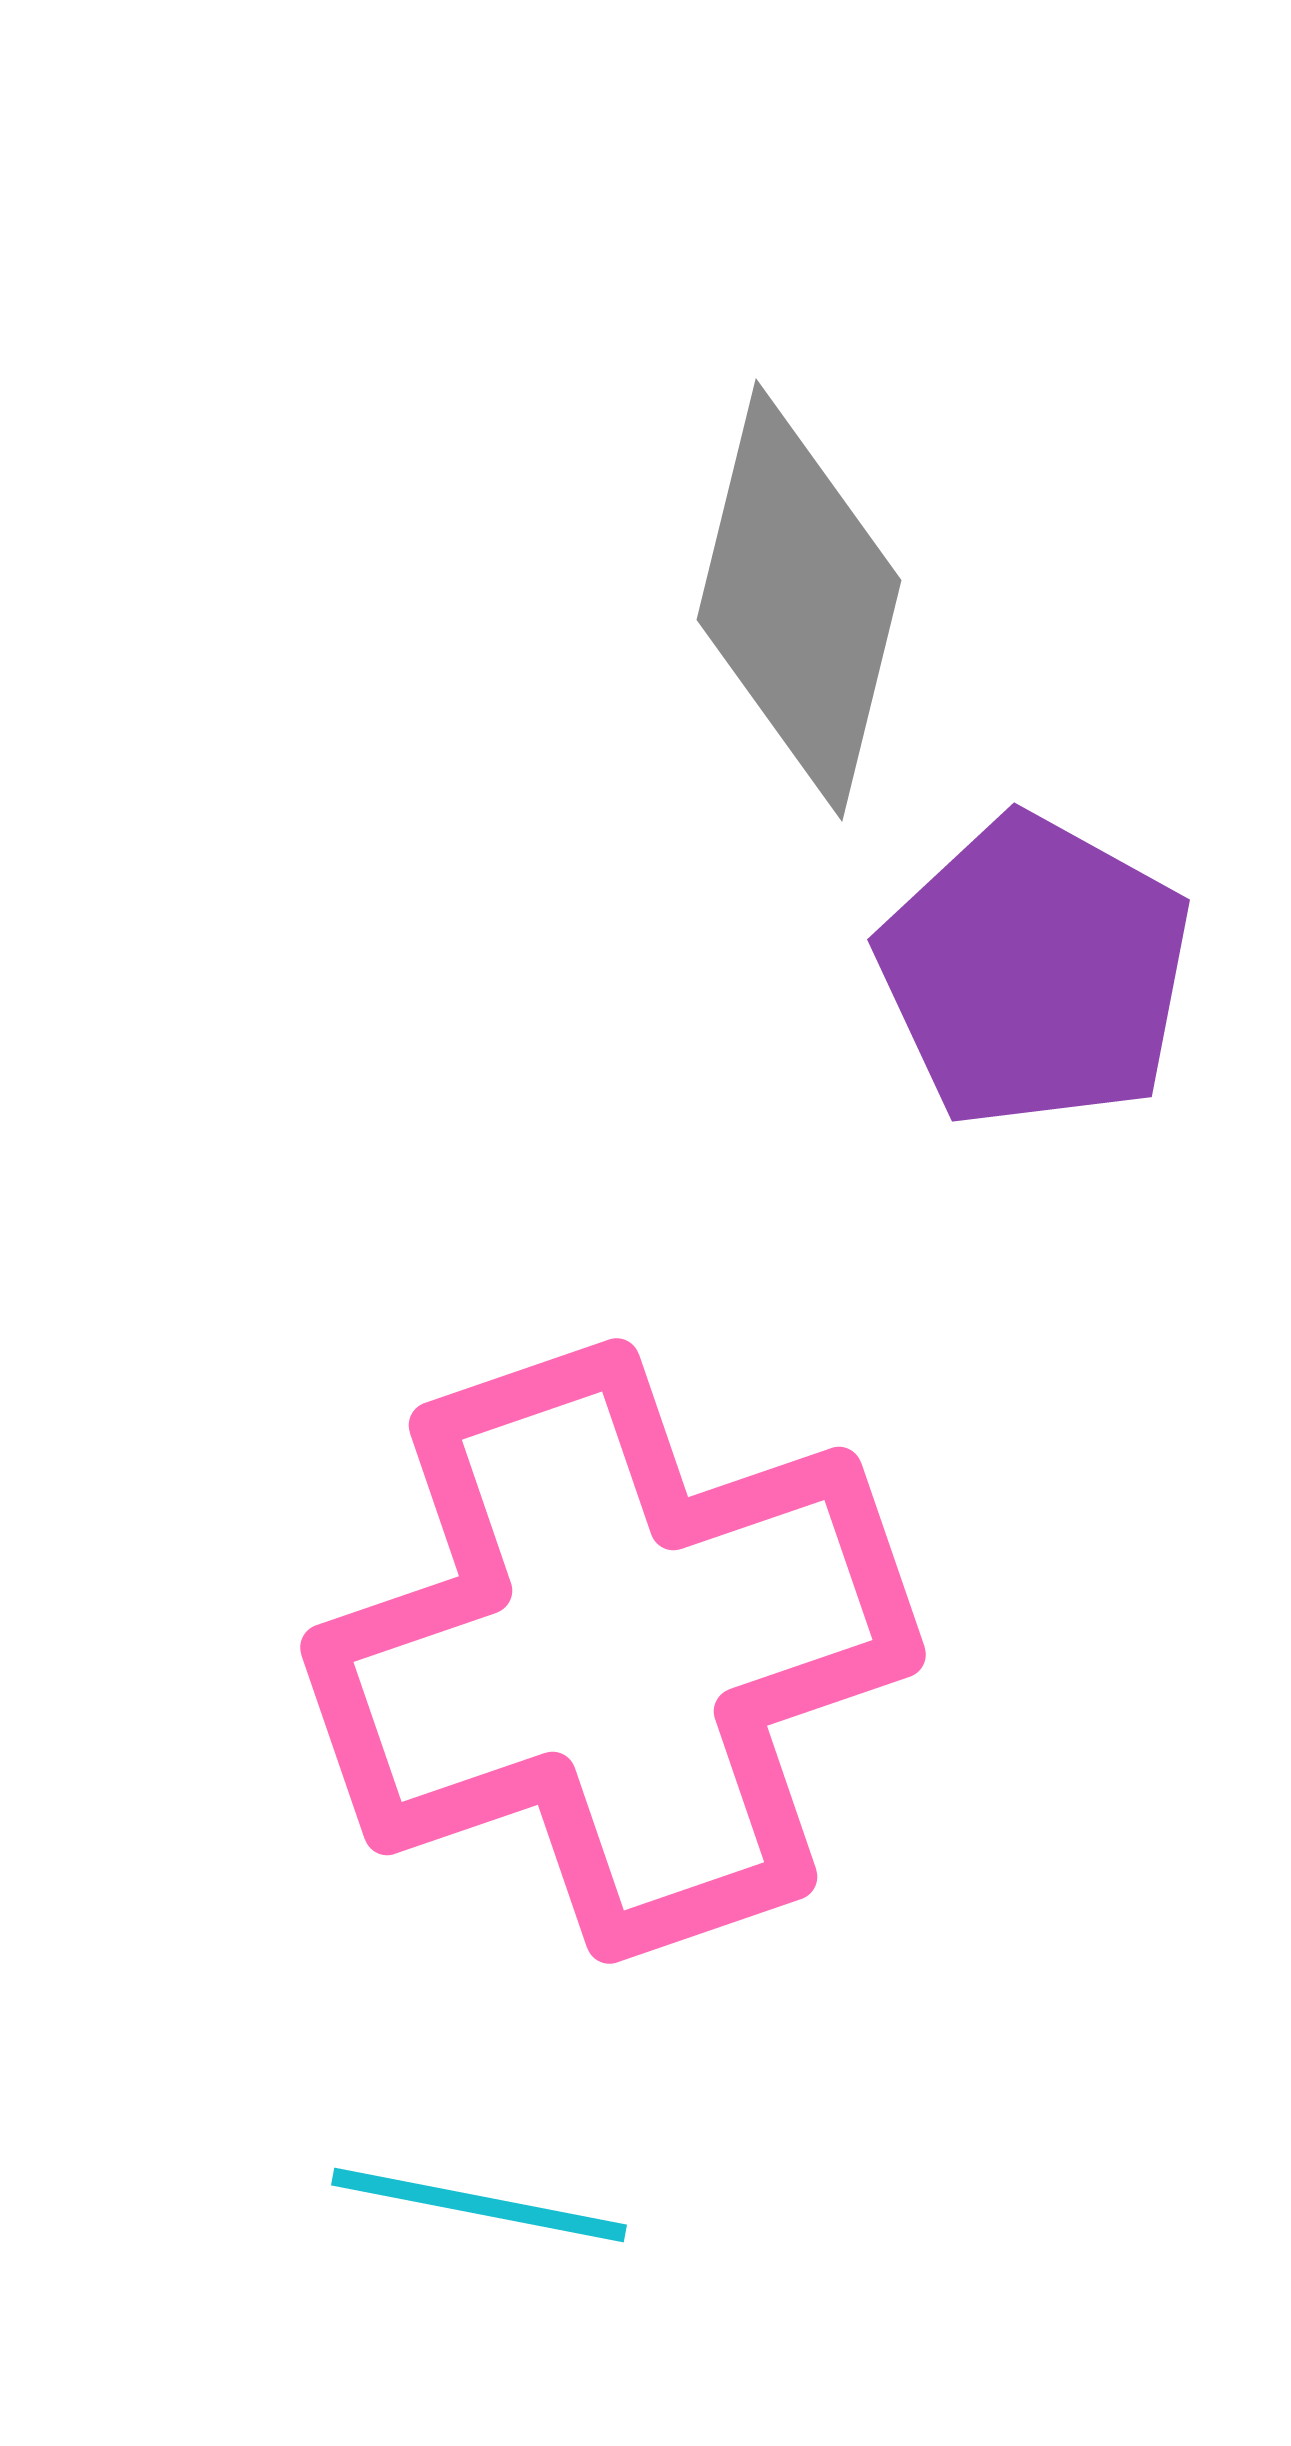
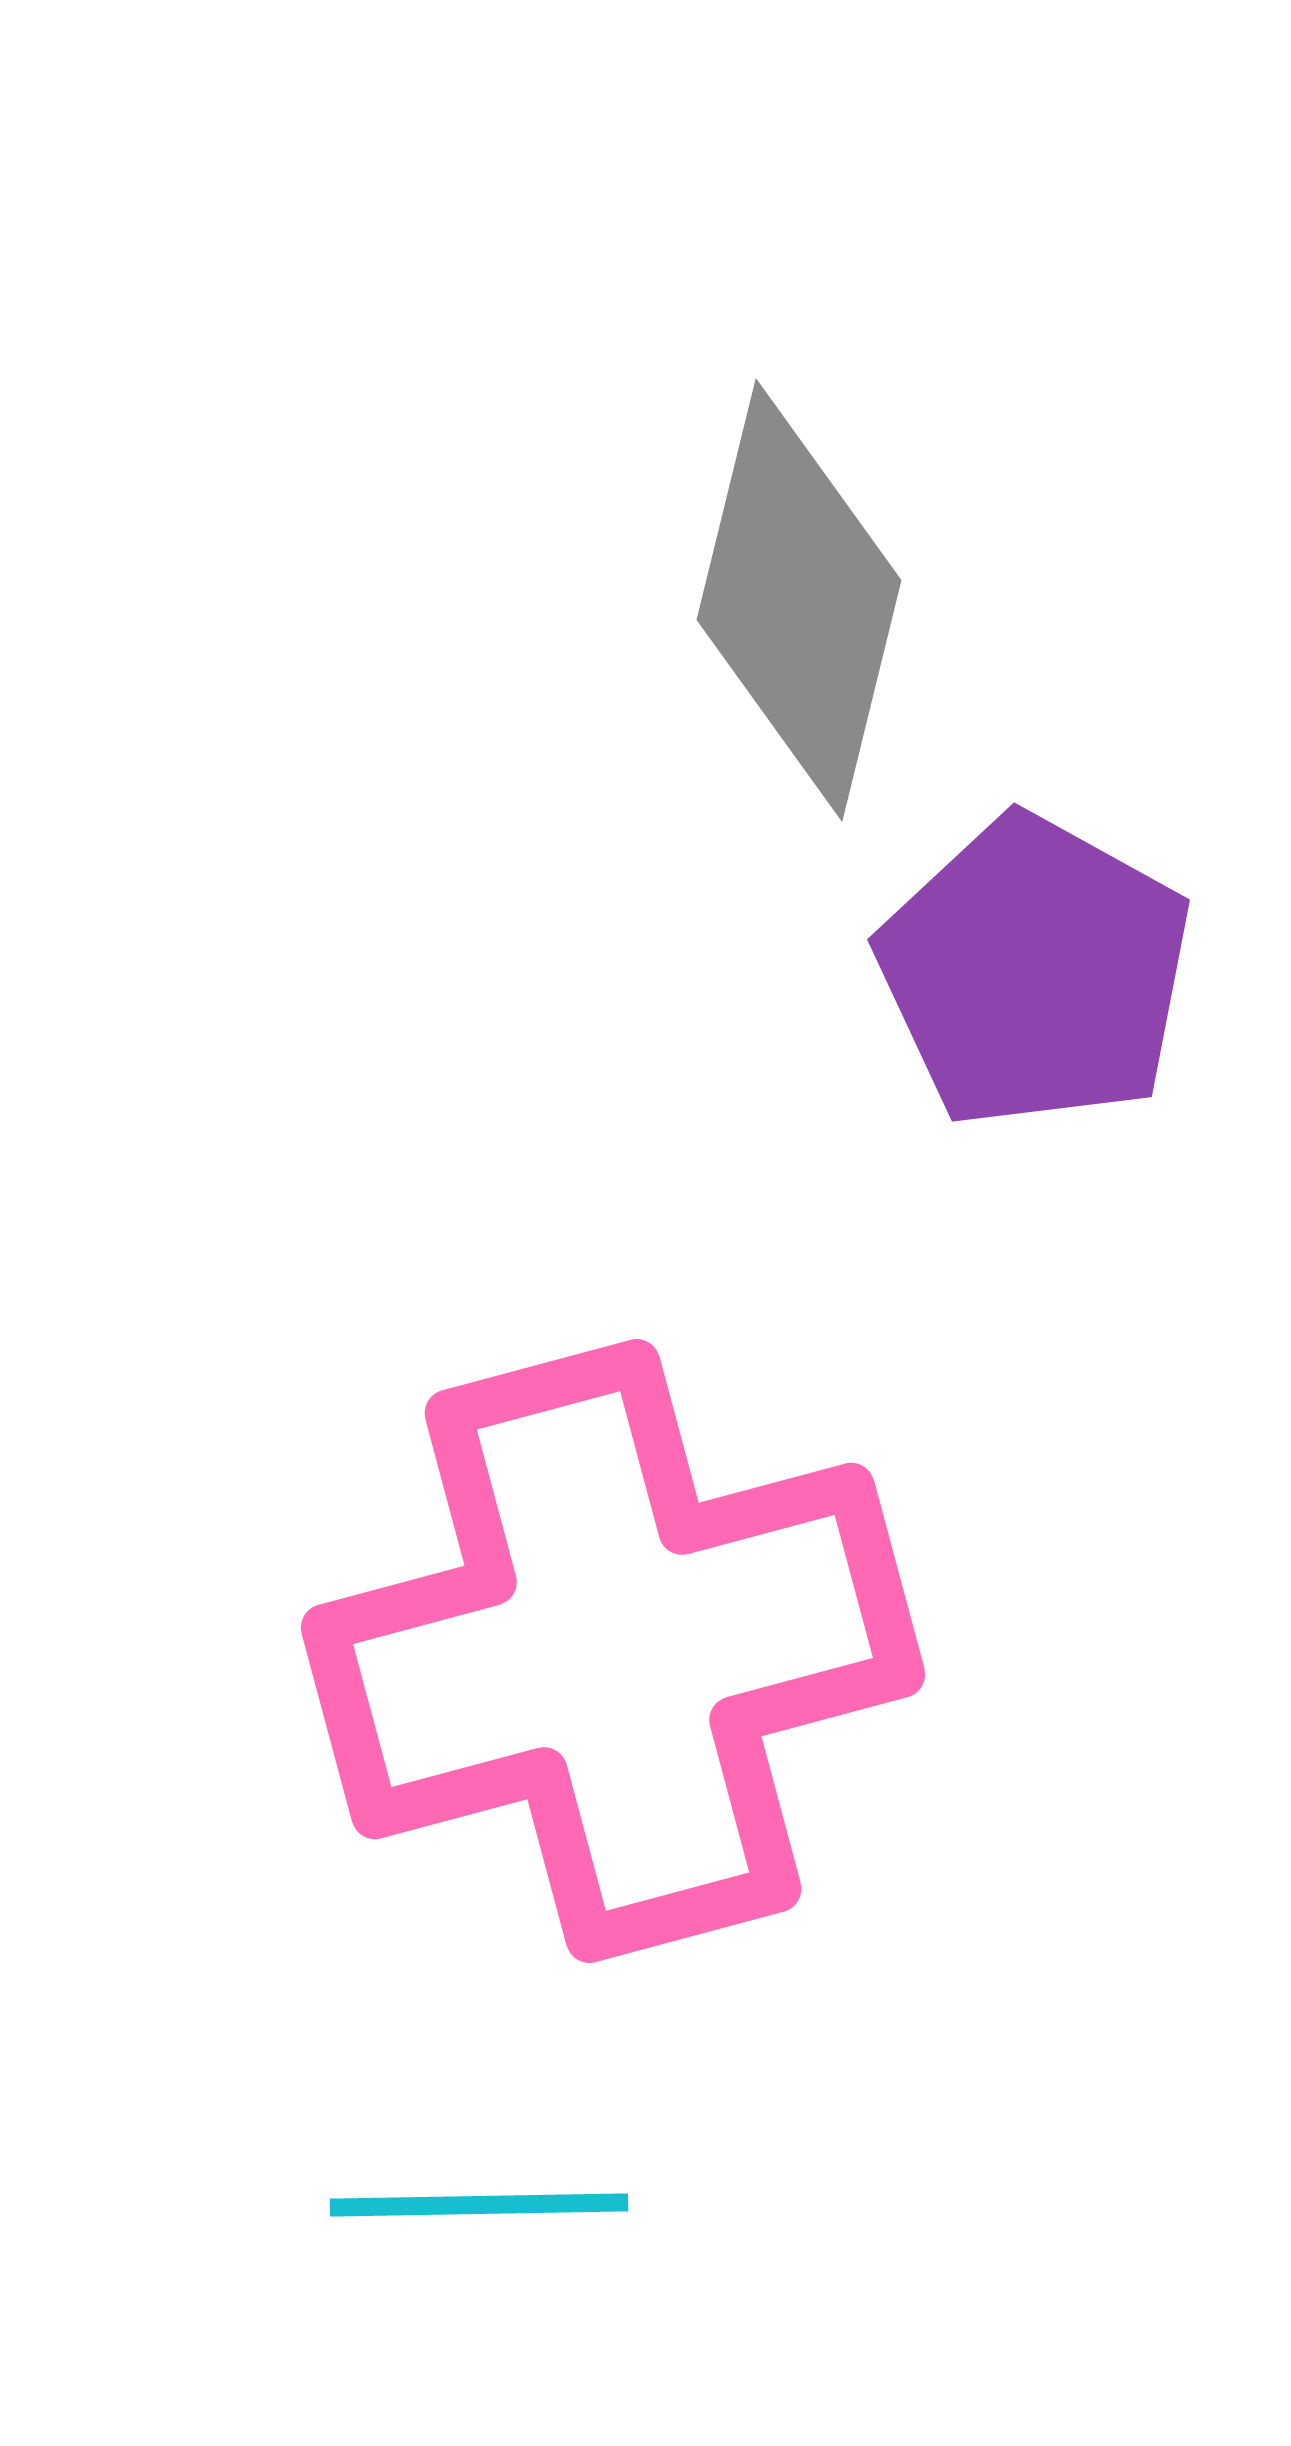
pink cross: rotated 4 degrees clockwise
cyan line: rotated 12 degrees counterclockwise
